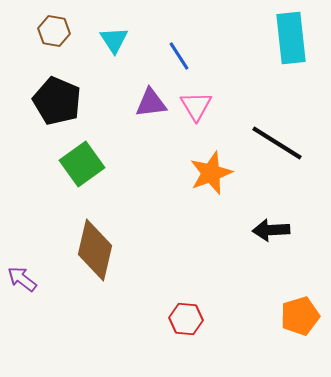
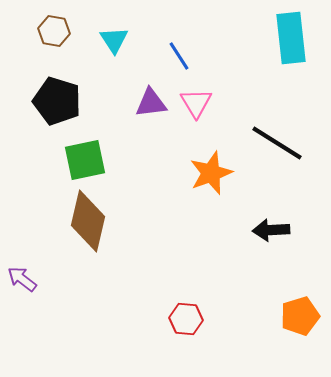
black pentagon: rotated 6 degrees counterclockwise
pink triangle: moved 3 px up
green square: moved 3 px right, 4 px up; rotated 24 degrees clockwise
brown diamond: moved 7 px left, 29 px up
